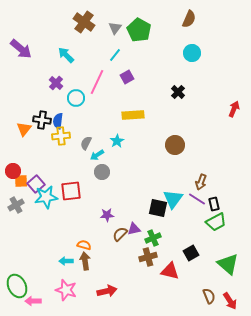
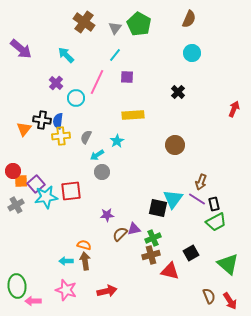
green pentagon at (139, 30): moved 6 px up
purple square at (127, 77): rotated 32 degrees clockwise
gray semicircle at (86, 143): moved 6 px up
brown cross at (148, 257): moved 3 px right, 2 px up
green ellipse at (17, 286): rotated 20 degrees clockwise
